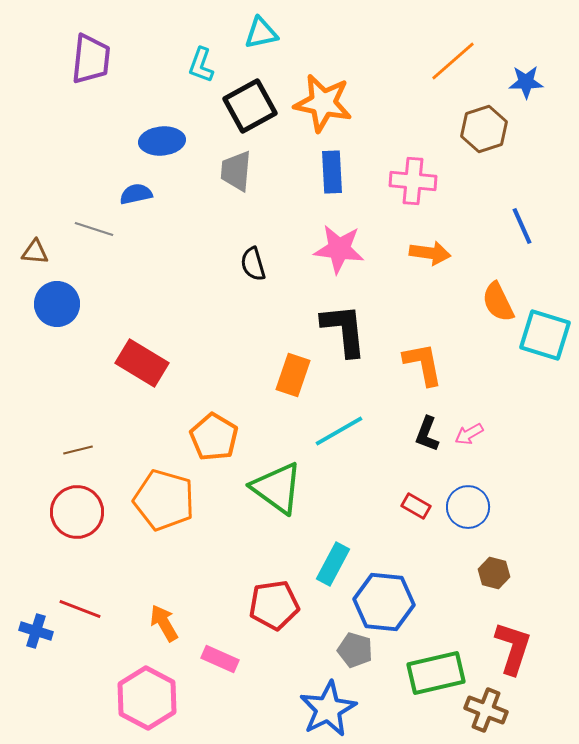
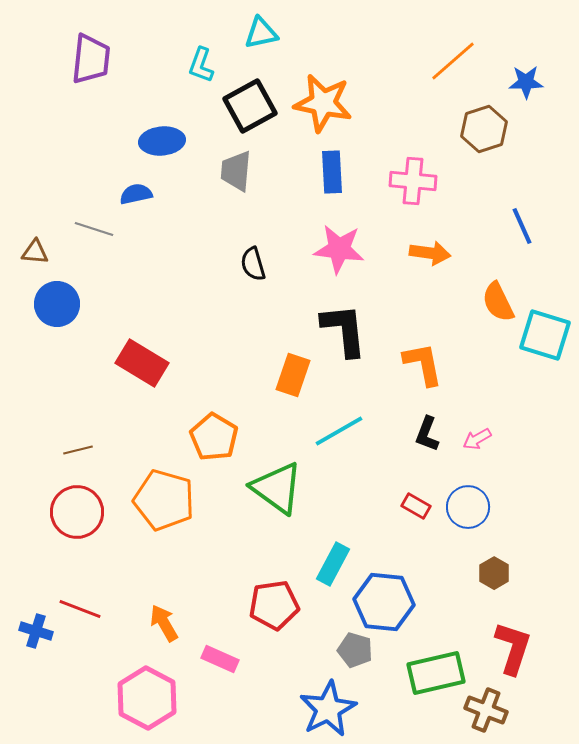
pink arrow at (469, 434): moved 8 px right, 5 px down
brown hexagon at (494, 573): rotated 16 degrees clockwise
